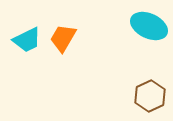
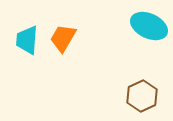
cyan trapezoid: rotated 120 degrees clockwise
brown hexagon: moved 8 px left
